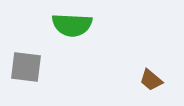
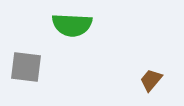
brown trapezoid: rotated 90 degrees clockwise
